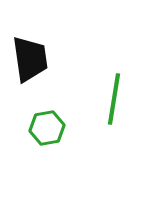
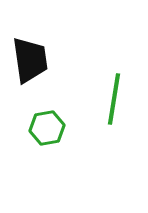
black trapezoid: moved 1 px down
